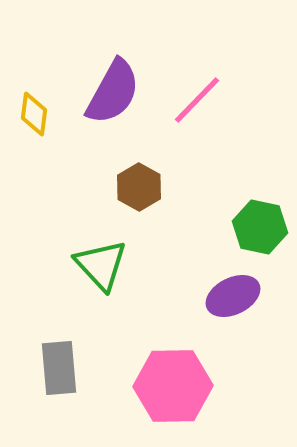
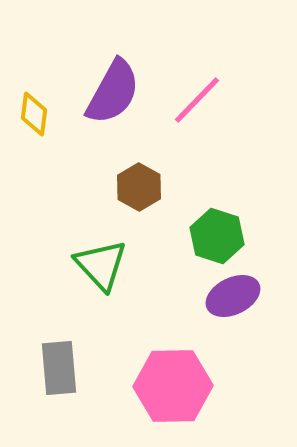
green hexagon: moved 43 px left, 9 px down; rotated 6 degrees clockwise
